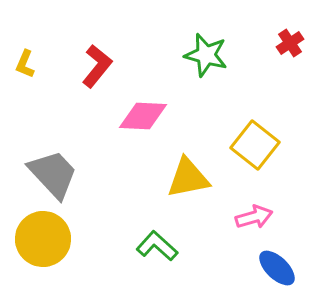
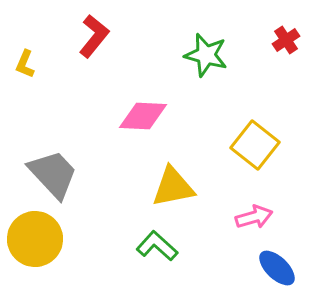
red cross: moved 4 px left, 3 px up
red L-shape: moved 3 px left, 30 px up
yellow triangle: moved 15 px left, 9 px down
yellow circle: moved 8 px left
